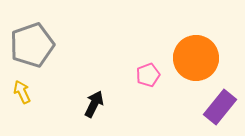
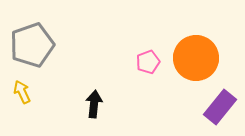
pink pentagon: moved 13 px up
black arrow: rotated 20 degrees counterclockwise
